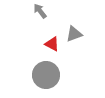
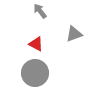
red triangle: moved 16 px left
gray circle: moved 11 px left, 2 px up
